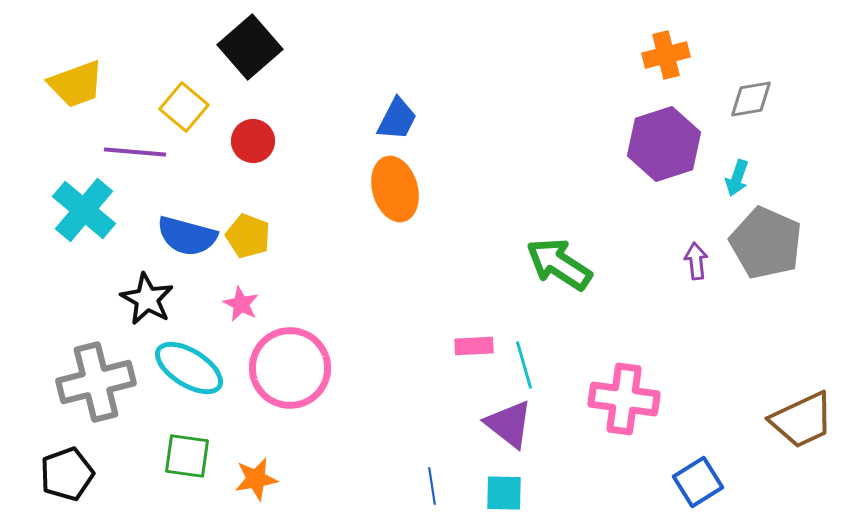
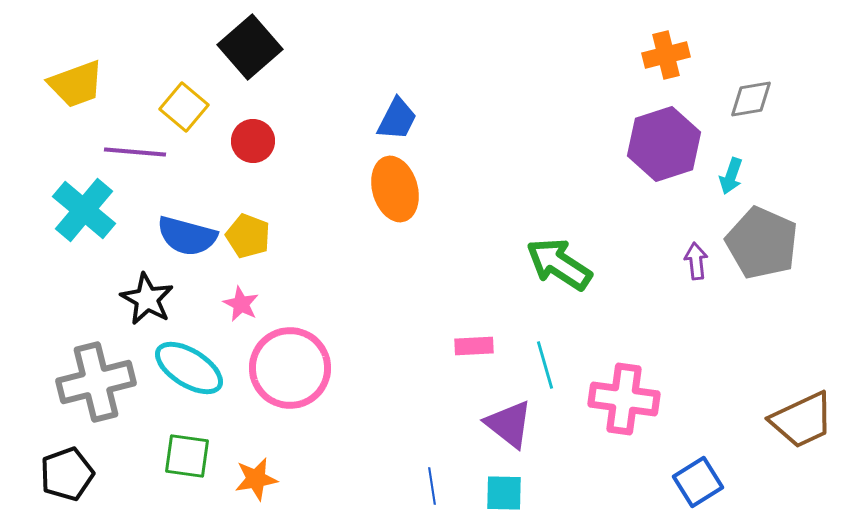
cyan arrow: moved 6 px left, 2 px up
gray pentagon: moved 4 px left
cyan line: moved 21 px right
